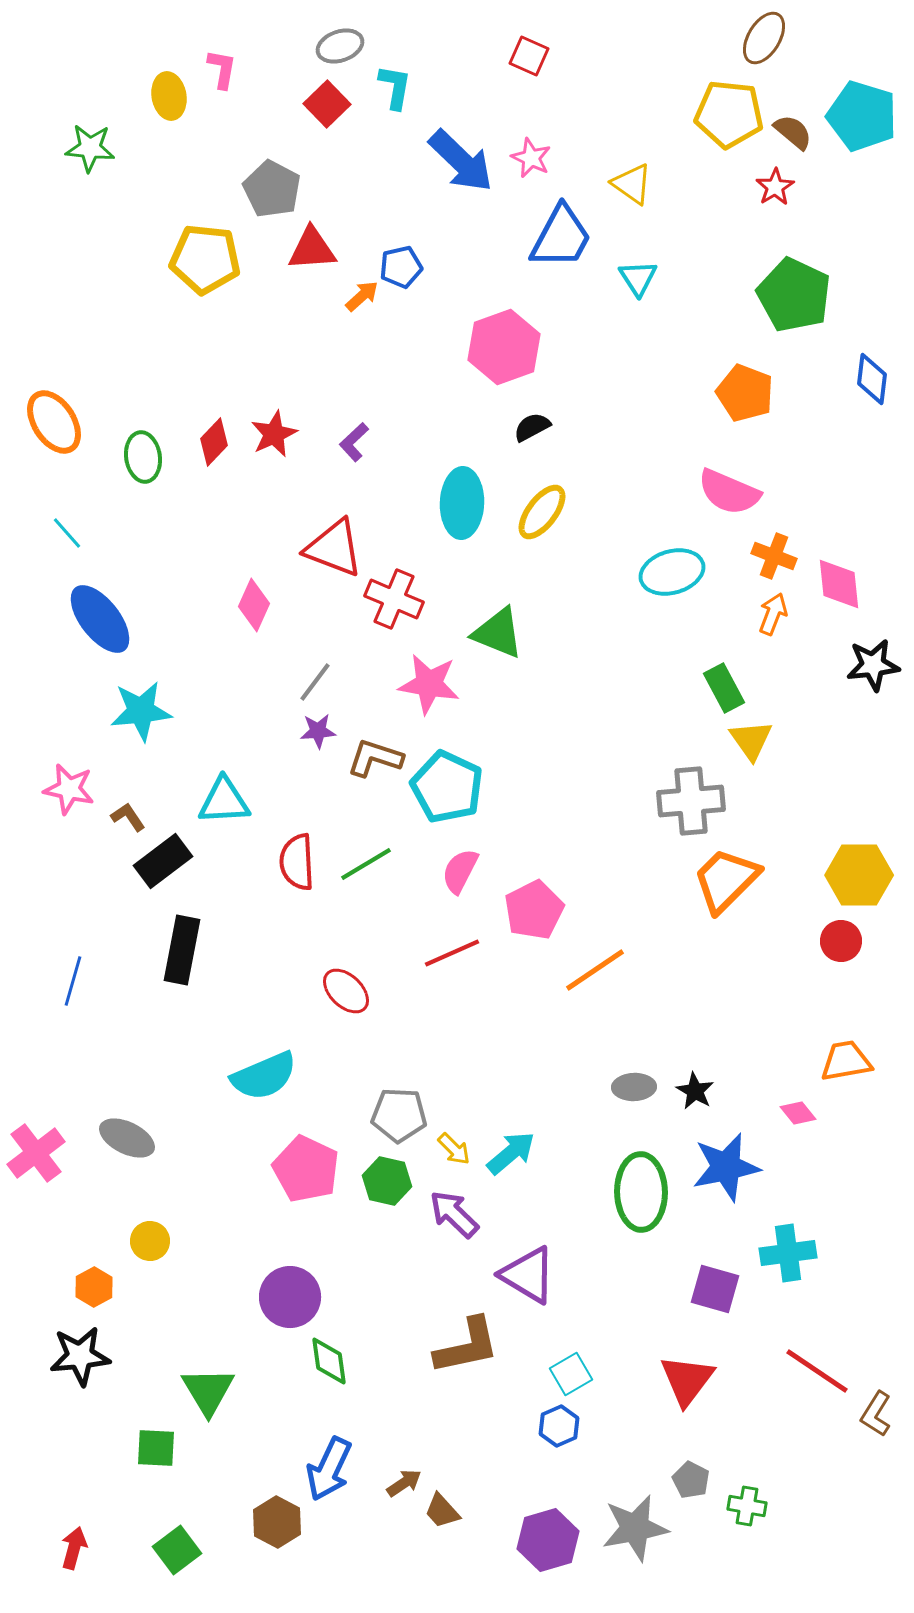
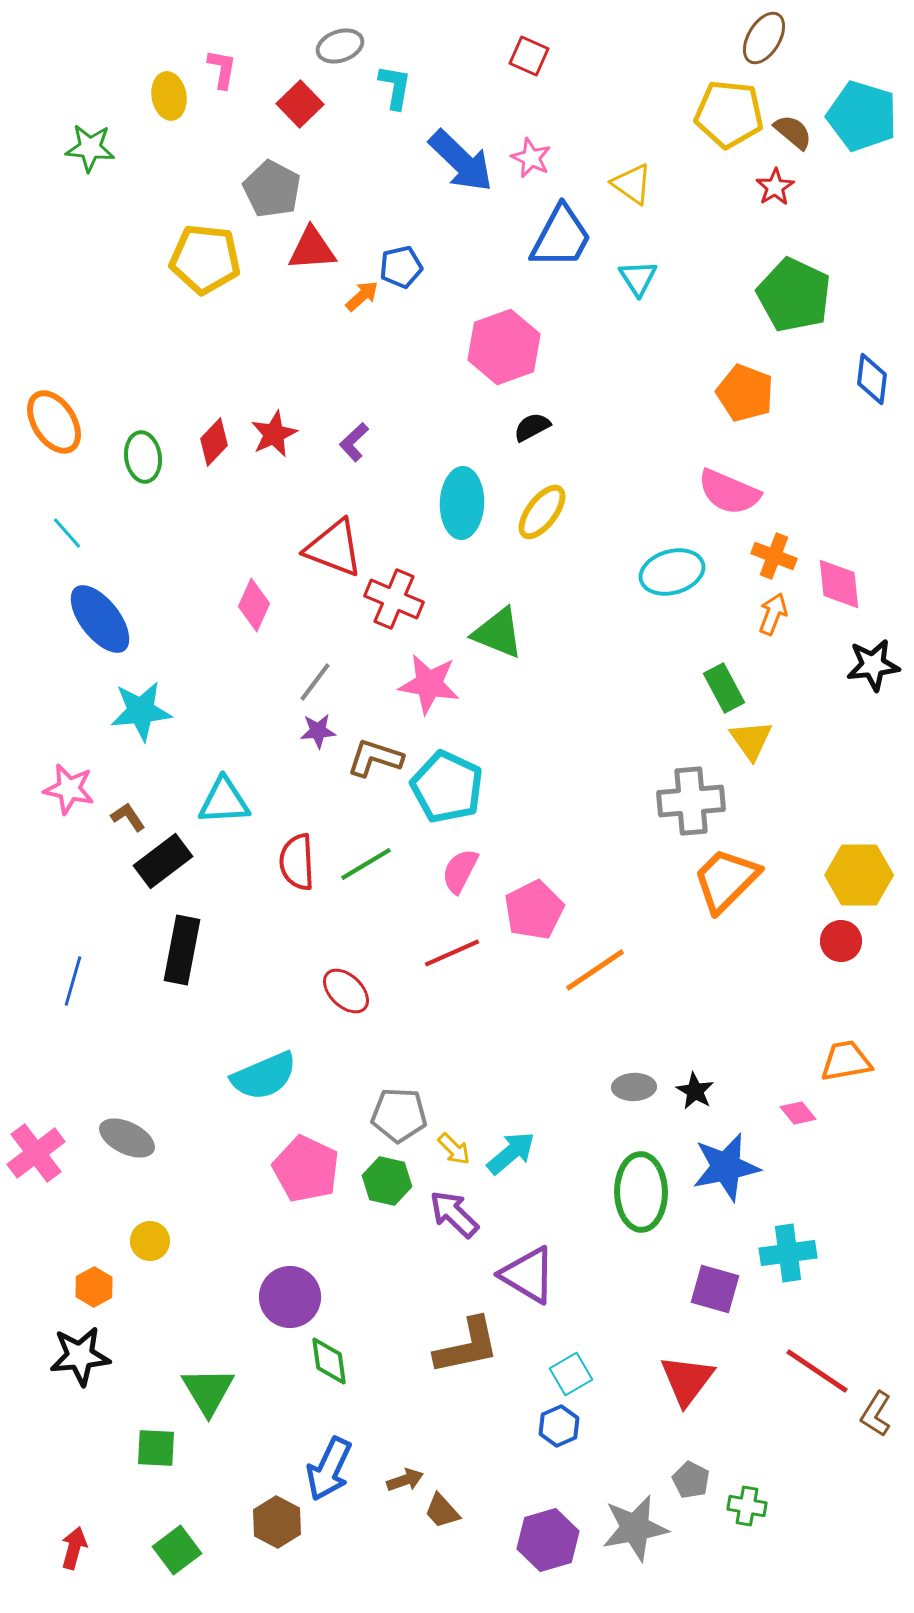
red square at (327, 104): moved 27 px left
brown arrow at (404, 1483): moved 1 px right, 3 px up; rotated 15 degrees clockwise
